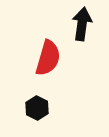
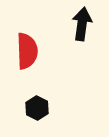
red semicircle: moved 21 px left, 7 px up; rotated 18 degrees counterclockwise
